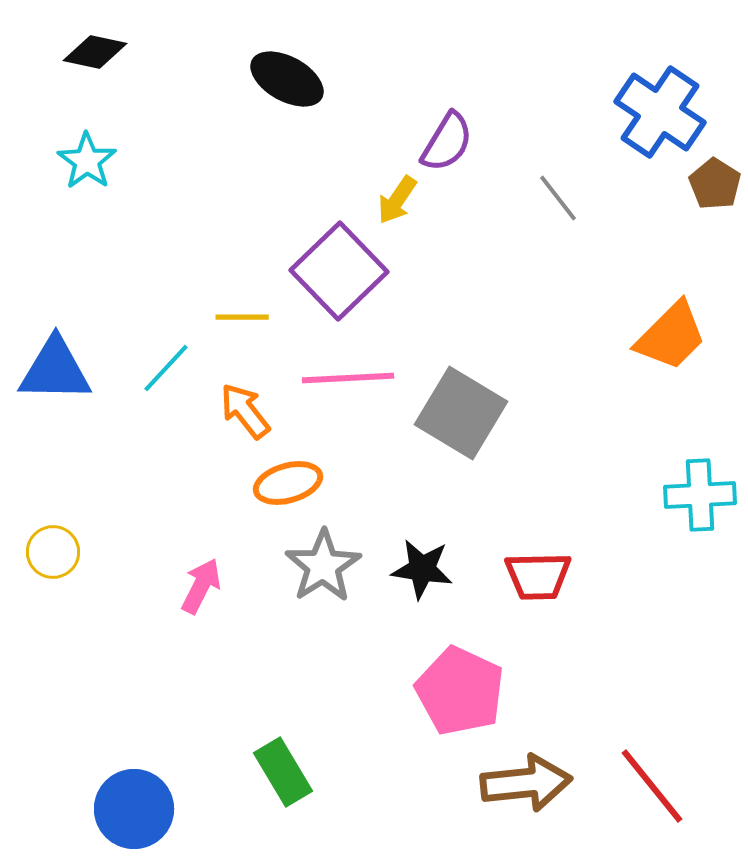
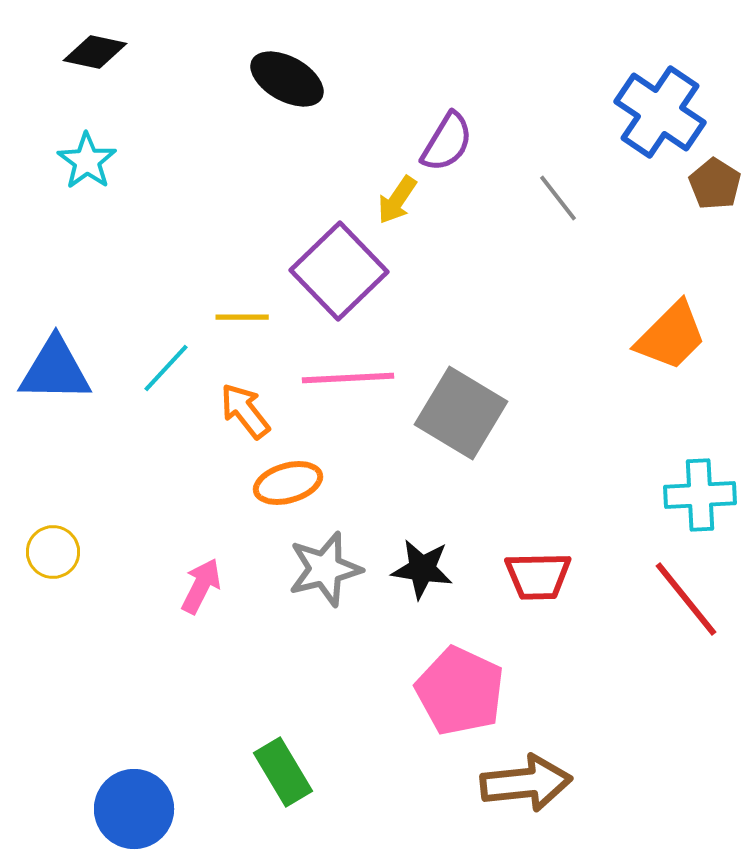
gray star: moved 2 px right, 3 px down; rotated 18 degrees clockwise
red line: moved 34 px right, 187 px up
